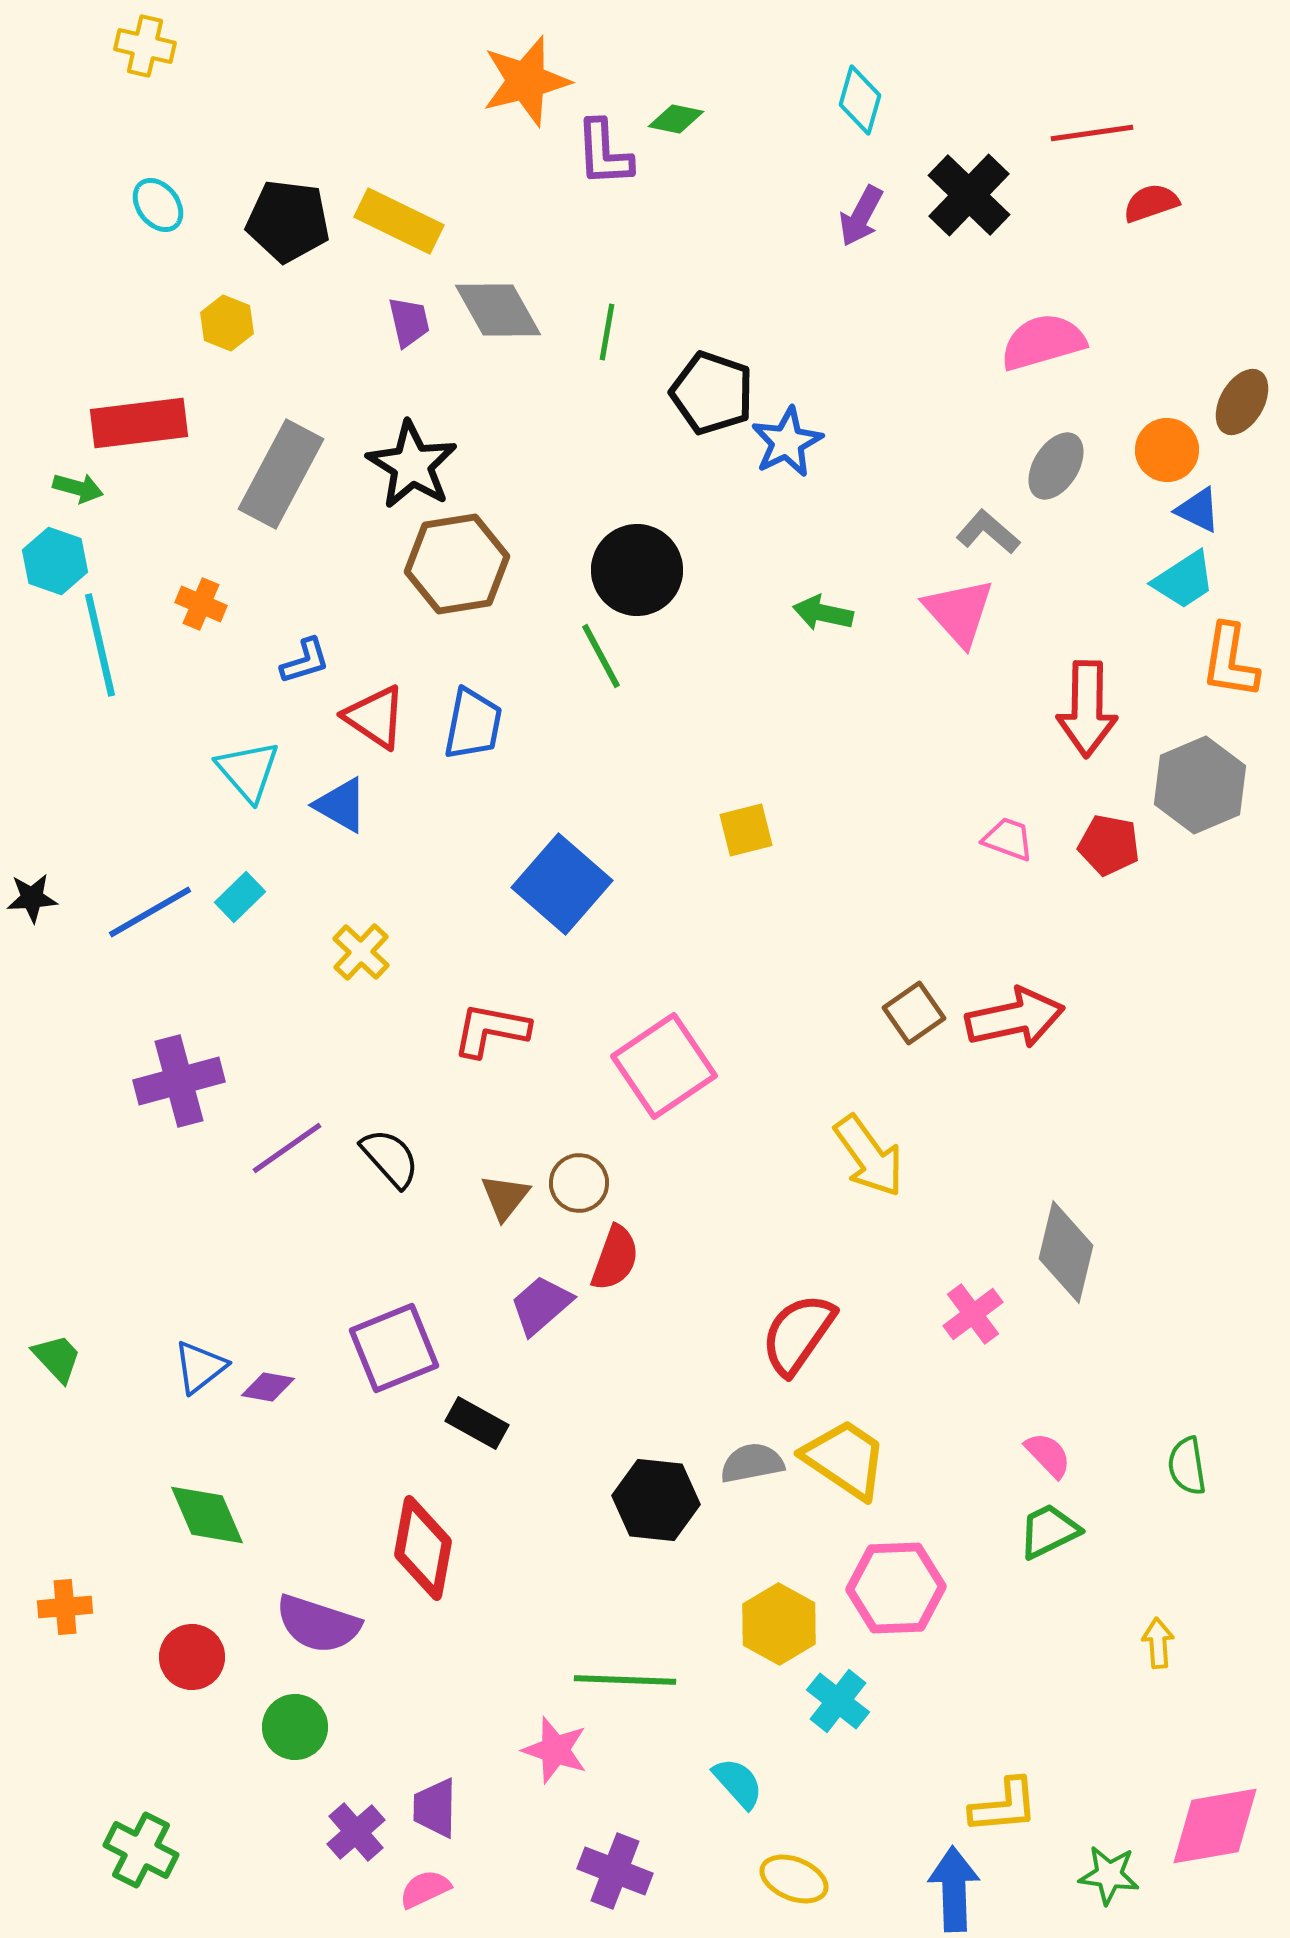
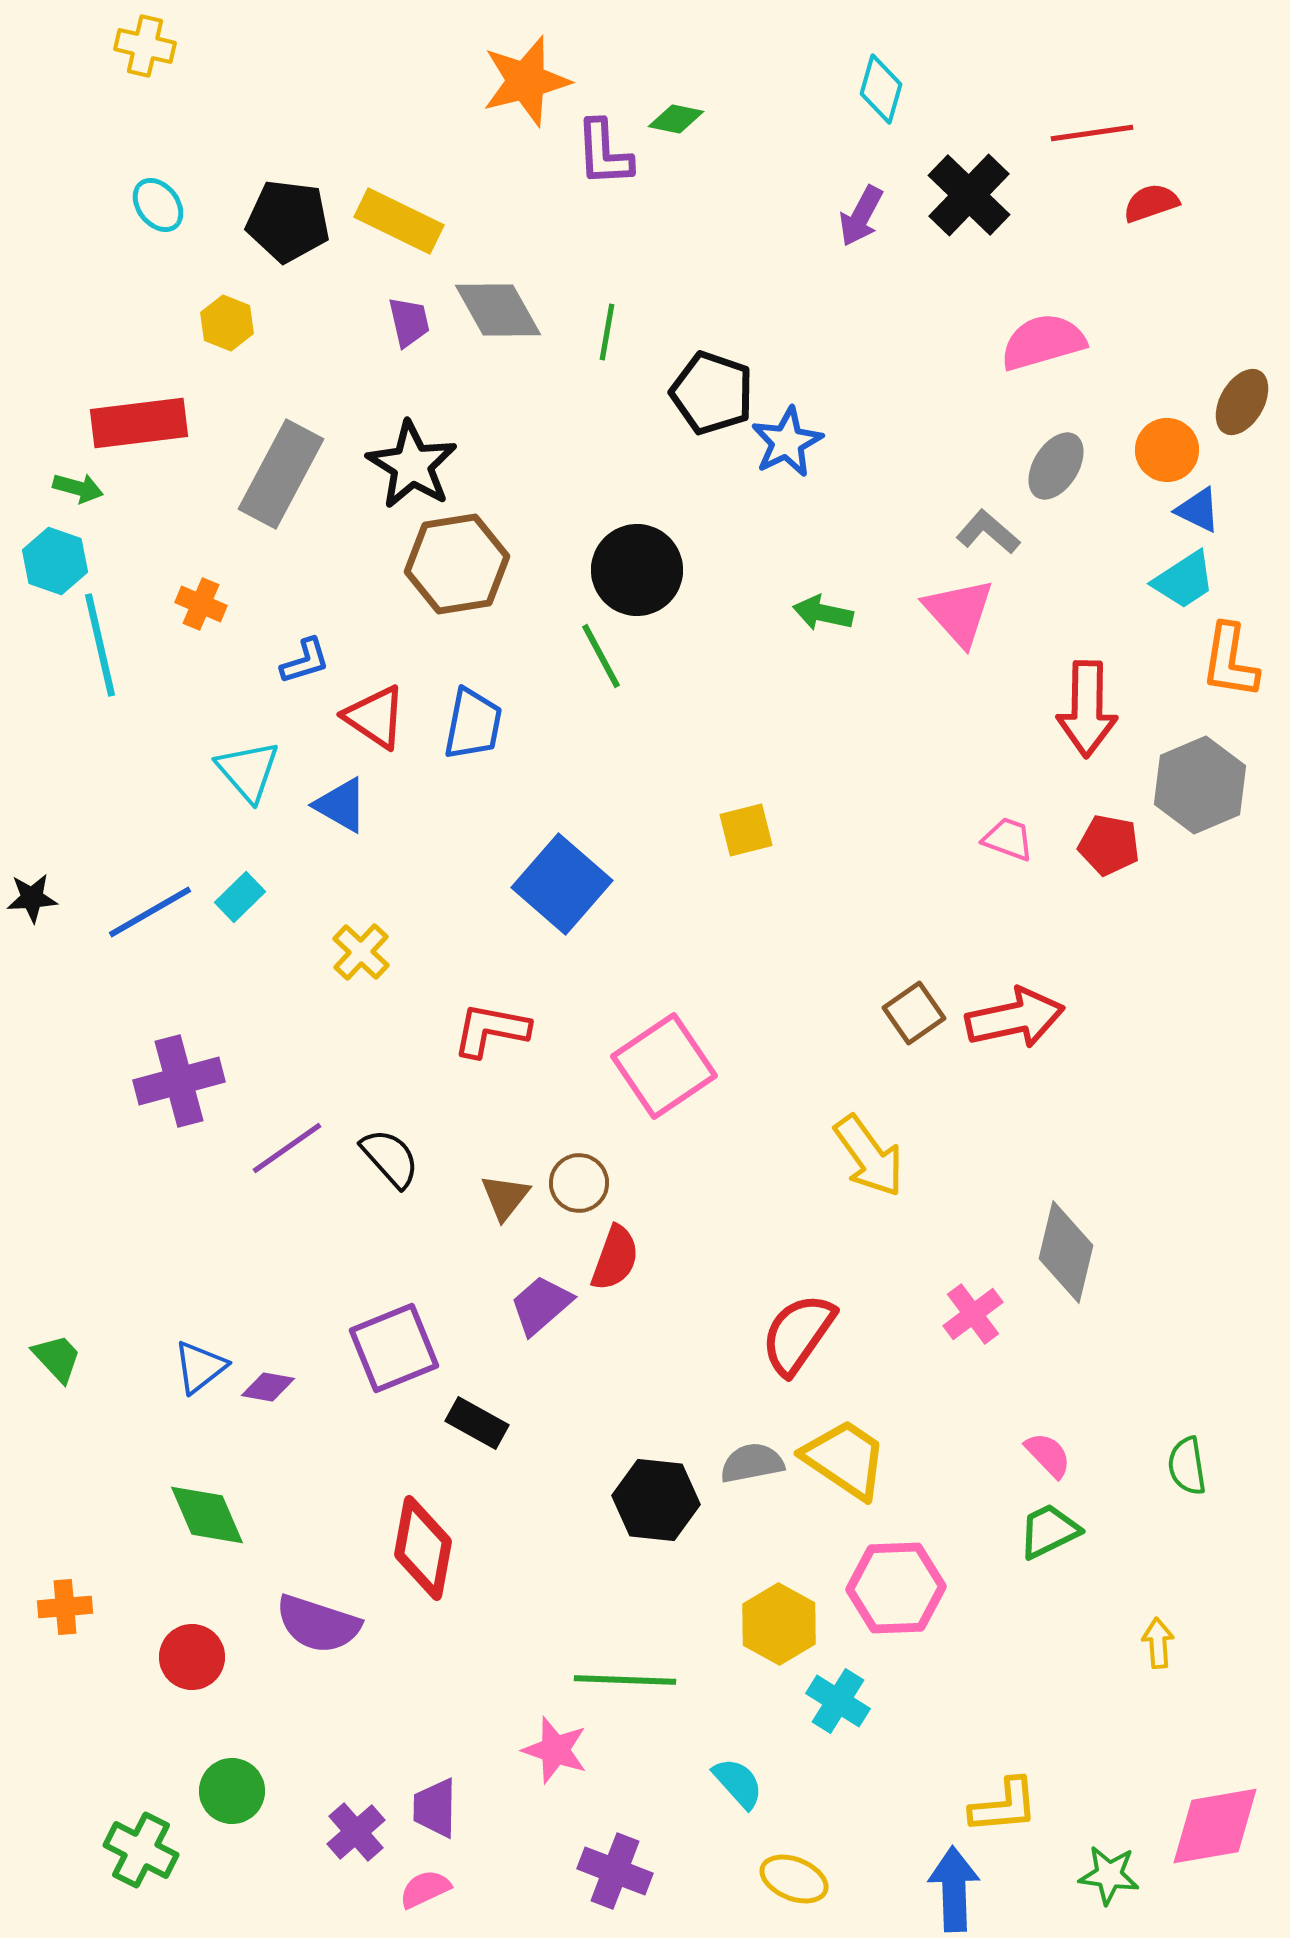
cyan diamond at (860, 100): moved 21 px right, 11 px up
cyan cross at (838, 1701): rotated 6 degrees counterclockwise
green circle at (295, 1727): moved 63 px left, 64 px down
